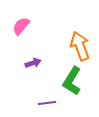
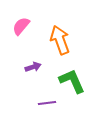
orange arrow: moved 20 px left, 6 px up
purple arrow: moved 4 px down
green L-shape: rotated 124 degrees clockwise
